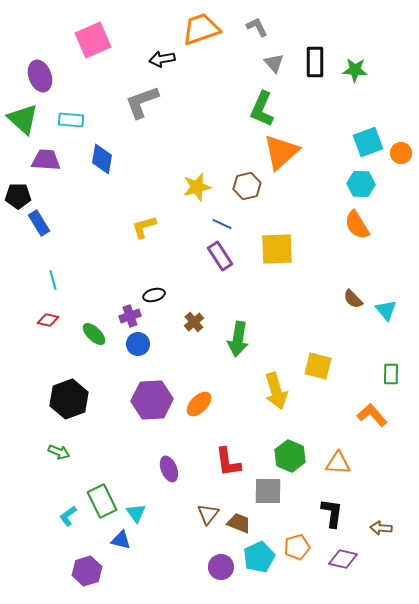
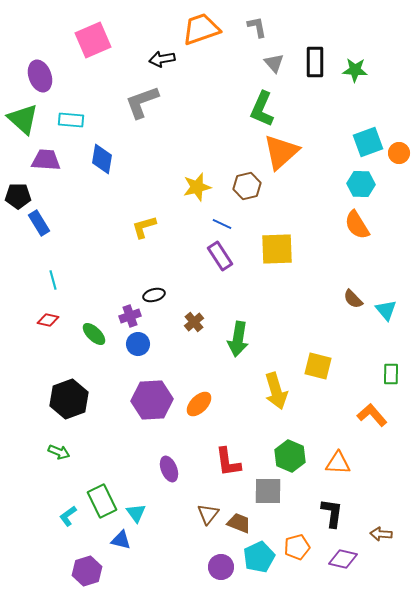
gray L-shape at (257, 27): rotated 15 degrees clockwise
orange circle at (401, 153): moved 2 px left
brown arrow at (381, 528): moved 6 px down
